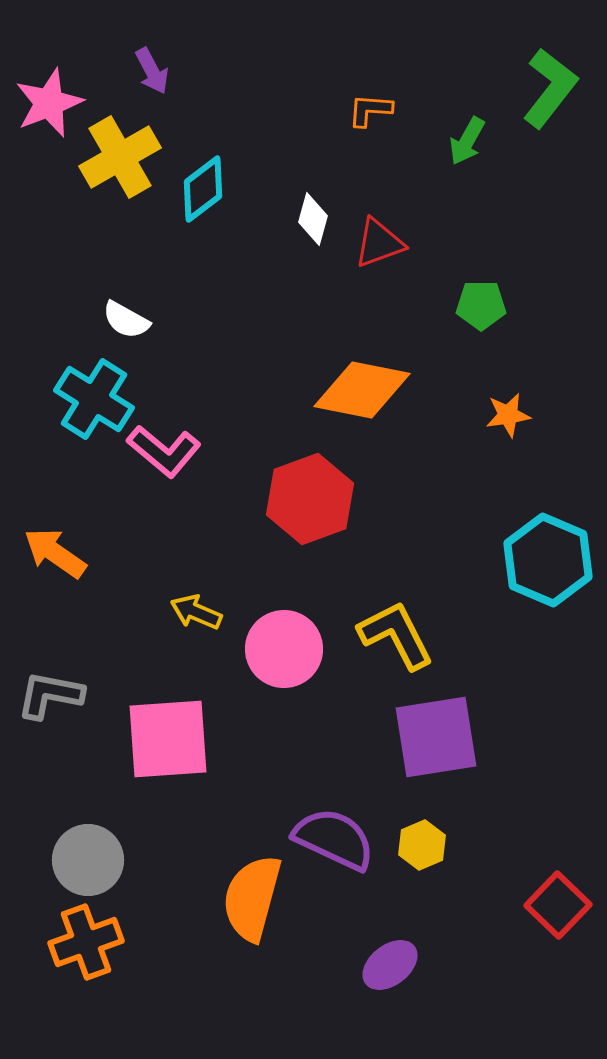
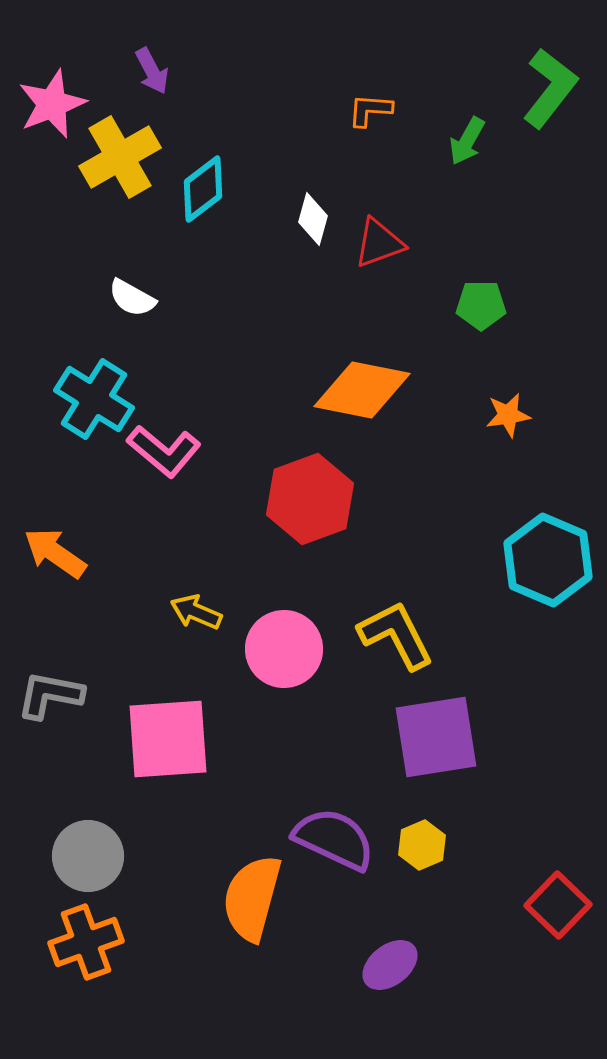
pink star: moved 3 px right, 1 px down
white semicircle: moved 6 px right, 22 px up
gray circle: moved 4 px up
